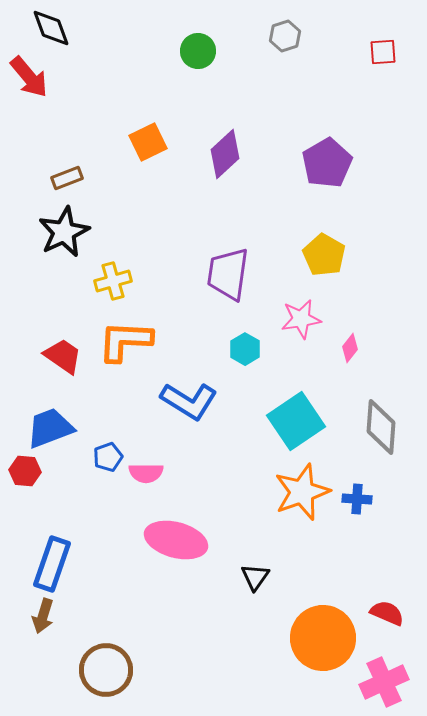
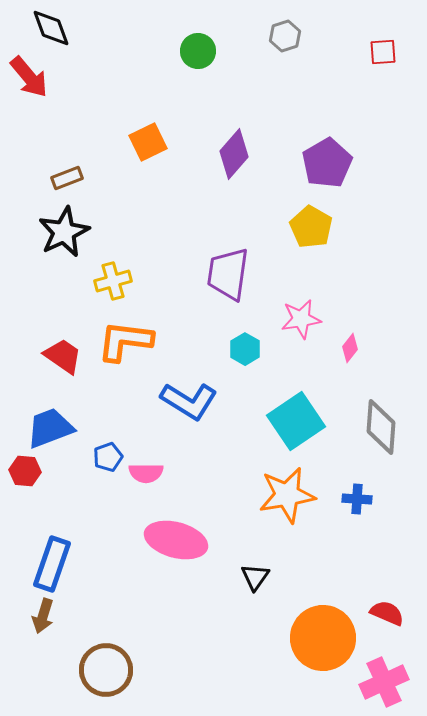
purple diamond: moved 9 px right; rotated 6 degrees counterclockwise
yellow pentagon: moved 13 px left, 28 px up
orange L-shape: rotated 4 degrees clockwise
orange star: moved 15 px left, 3 px down; rotated 10 degrees clockwise
